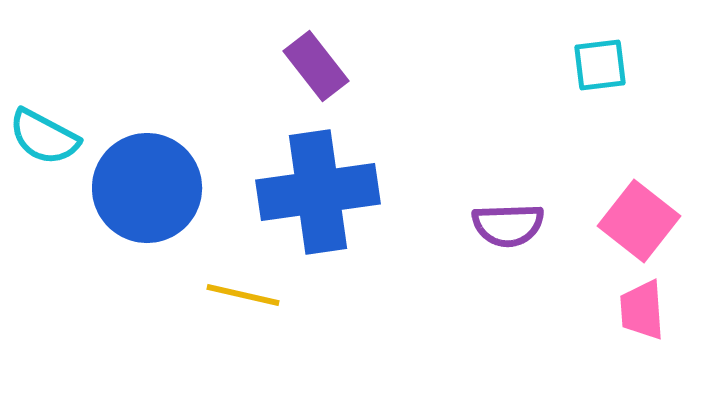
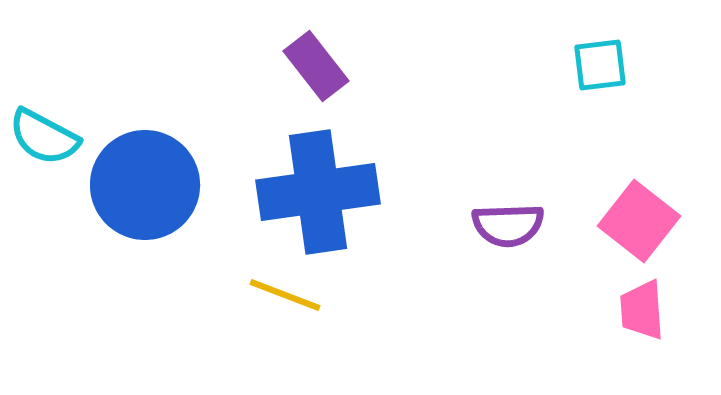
blue circle: moved 2 px left, 3 px up
yellow line: moved 42 px right; rotated 8 degrees clockwise
